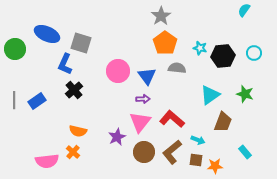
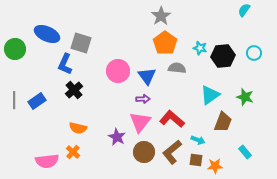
green star: moved 3 px down
orange semicircle: moved 3 px up
purple star: rotated 18 degrees counterclockwise
